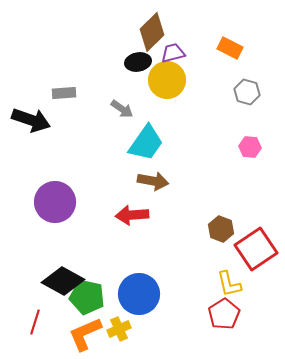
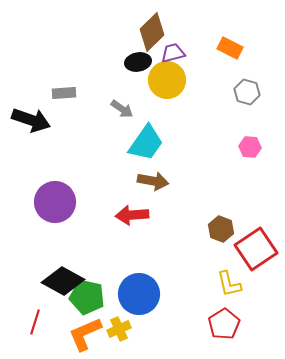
red pentagon: moved 10 px down
